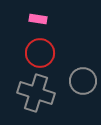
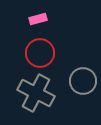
pink rectangle: rotated 24 degrees counterclockwise
gray cross: rotated 9 degrees clockwise
